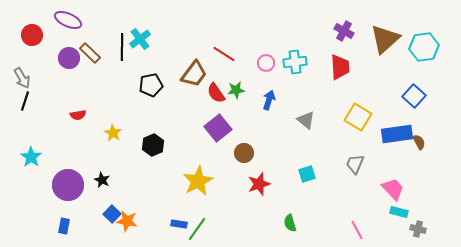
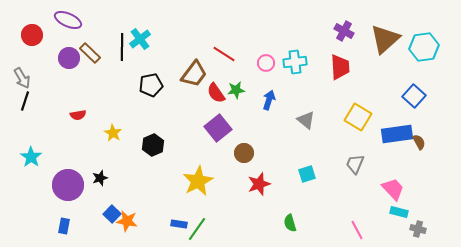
black star at (102, 180): moved 2 px left, 2 px up; rotated 28 degrees clockwise
